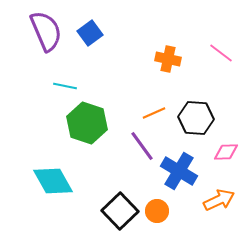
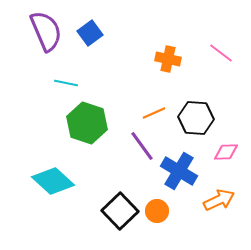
cyan line: moved 1 px right, 3 px up
cyan diamond: rotated 18 degrees counterclockwise
